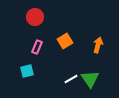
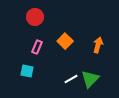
orange square: rotated 14 degrees counterclockwise
cyan square: rotated 24 degrees clockwise
green triangle: rotated 18 degrees clockwise
